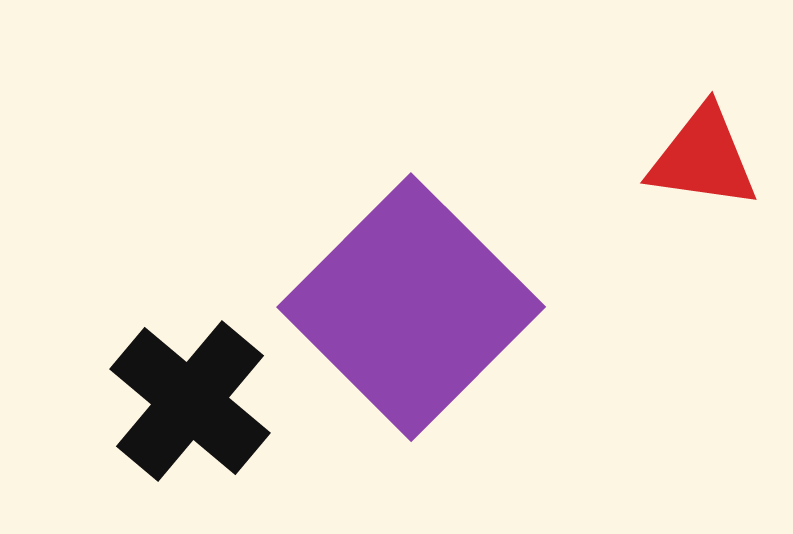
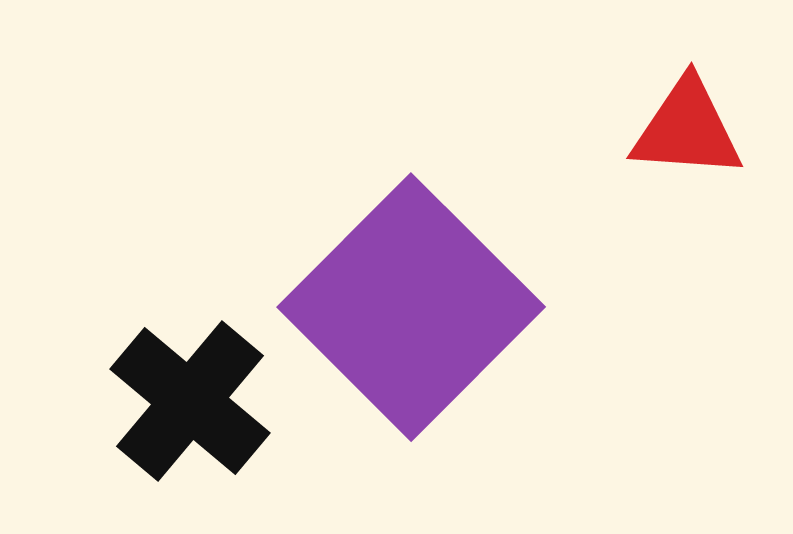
red triangle: moved 16 px left, 29 px up; rotated 4 degrees counterclockwise
